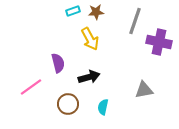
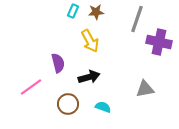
cyan rectangle: rotated 48 degrees counterclockwise
gray line: moved 2 px right, 2 px up
yellow arrow: moved 2 px down
gray triangle: moved 1 px right, 1 px up
cyan semicircle: rotated 98 degrees clockwise
